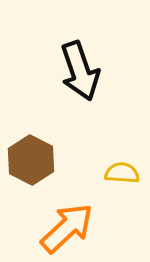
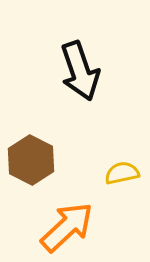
yellow semicircle: rotated 16 degrees counterclockwise
orange arrow: moved 1 px up
